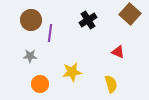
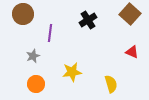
brown circle: moved 8 px left, 6 px up
red triangle: moved 14 px right
gray star: moved 3 px right; rotated 24 degrees counterclockwise
orange circle: moved 4 px left
